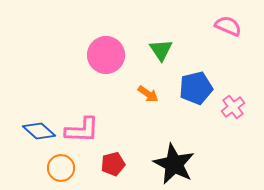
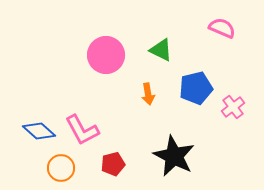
pink semicircle: moved 6 px left, 2 px down
green triangle: rotated 30 degrees counterclockwise
orange arrow: rotated 45 degrees clockwise
pink L-shape: rotated 60 degrees clockwise
black star: moved 8 px up
